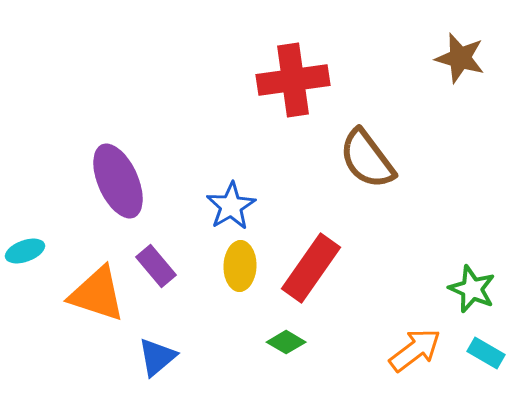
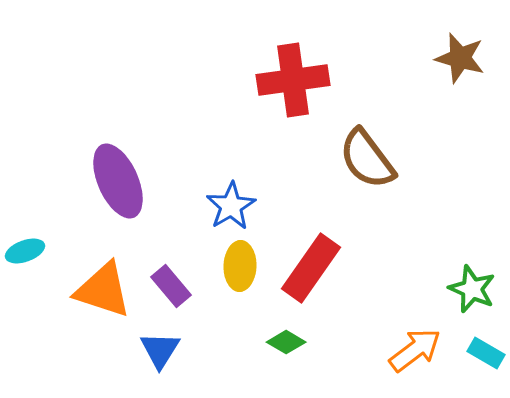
purple rectangle: moved 15 px right, 20 px down
orange triangle: moved 6 px right, 4 px up
blue triangle: moved 3 px right, 7 px up; rotated 18 degrees counterclockwise
